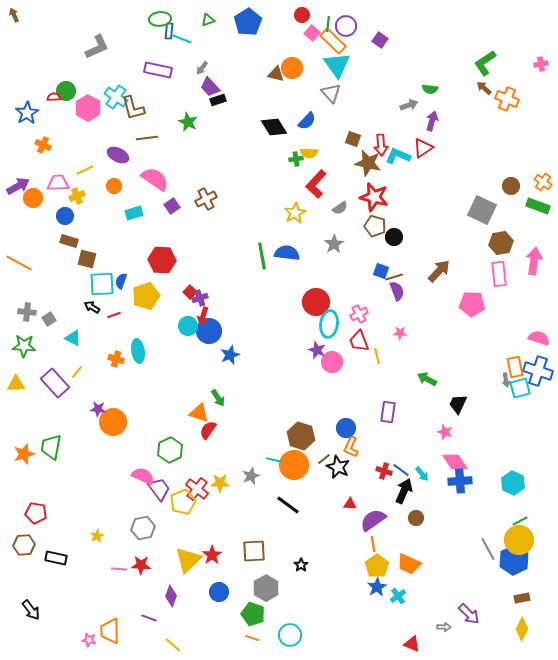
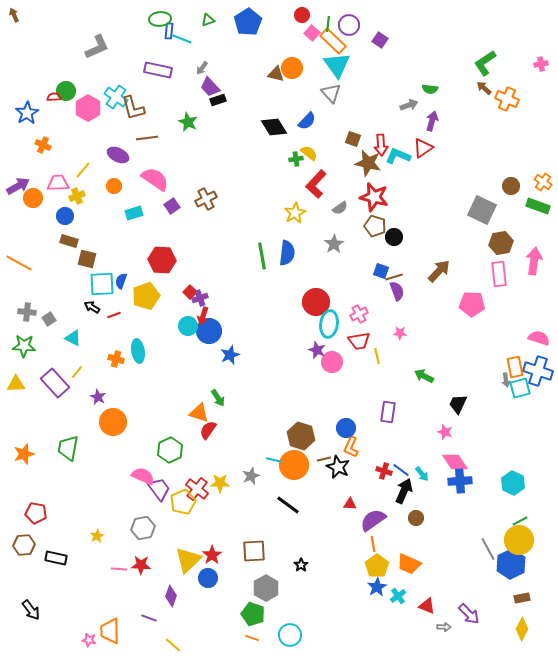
purple circle at (346, 26): moved 3 px right, 1 px up
yellow semicircle at (309, 153): rotated 144 degrees counterclockwise
yellow line at (85, 170): moved 2 px left; rotated 24 degrees counterclockwise
blue semicircle at (287, 253): rotated 90 degrees clockwise
red trapezoid at (359, 341): rotated 80 degrees counterclockwise
green arrow at (427, 379): moved 3 px left, 3 px up
purple star at (98, 409): moved 12 px up; rotated 21 degrees clockwise
green trapezoid at (51, 447): moved 17 px right, 1 px down
brown line at (324, 459): rotated 24 degrees clockwise
blue hexagon at (514, 560): moved 3 px left, 4 px down
blue circle at (219, 592): moved 11 px left, 14 px up
red triangle at (412, 644): moved 15 px right, 38 px up
